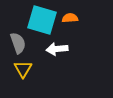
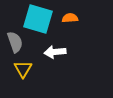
cyan square: moved 4 px left, 1 px up
gray semicircle: moved 3 px left, 1 px up
white arrow: moved 2 px left, 3 px down
